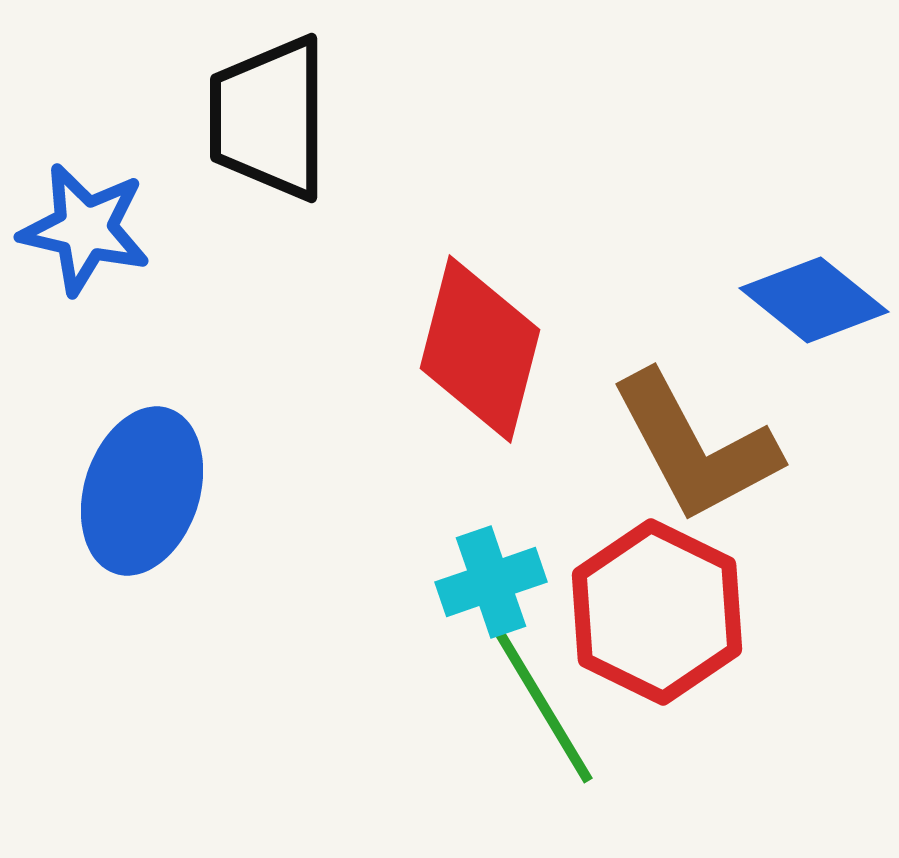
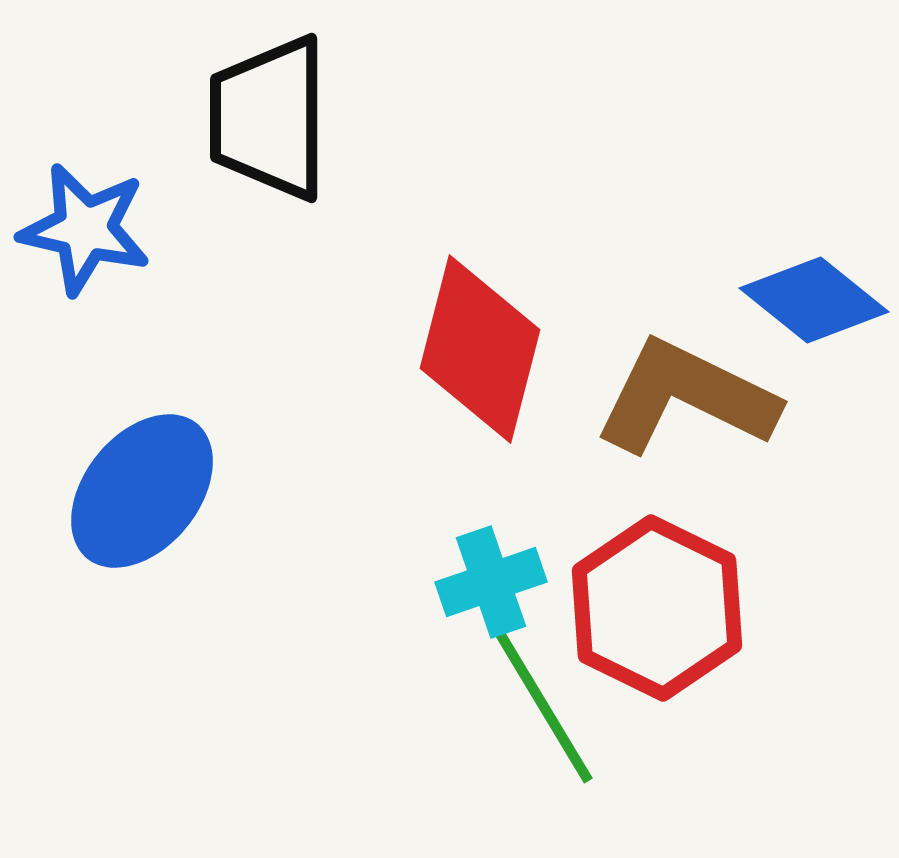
brown L-shape: moved 9 px left, 50 px up; rotated 144 degrees clockwise
blue ellipse: rotated 21 degrees clockwise
red hexagon: moved 4 px up
